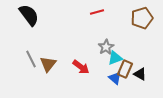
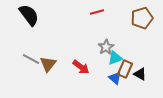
gray line: rotated 36 degrees counterclockwise
